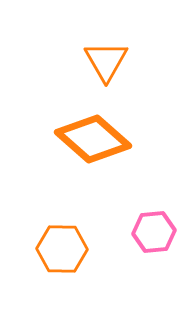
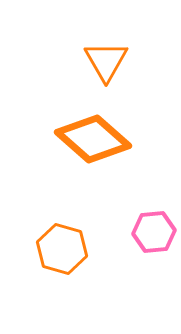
orange hexagon: rotated 15 degrees clockwise
